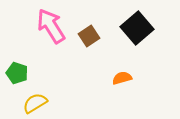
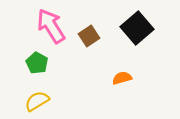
green pentagon: moved 20 px right, 10 px up; rotated 10 degrees clockwise
yellow semicircle: moved 2 px right, 2 px up
